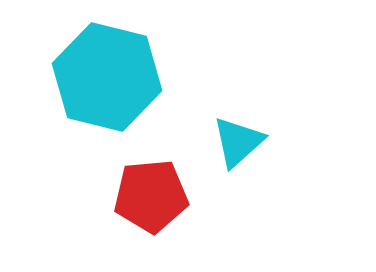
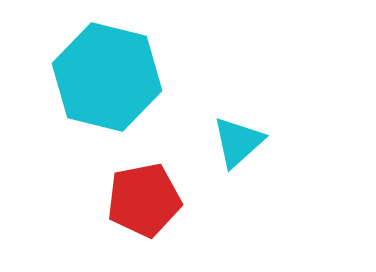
red pentagon: moved 7 px left, 4 px down; rotated 6 degrees counterclockwise
